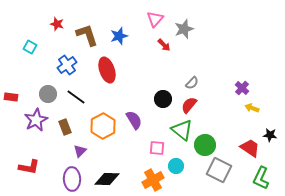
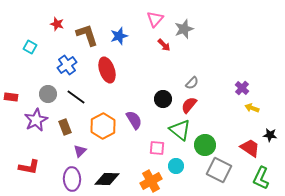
green triangle: moved 2 px left
orange cross: moved 2 px left, 1 px down
